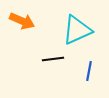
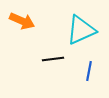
cyan triangle: moved 4 px right
